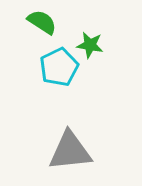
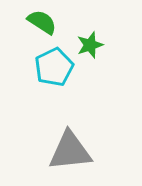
green star: rotated 28 degrees counterclockwise
cyan pentagon: moved 5 px left
